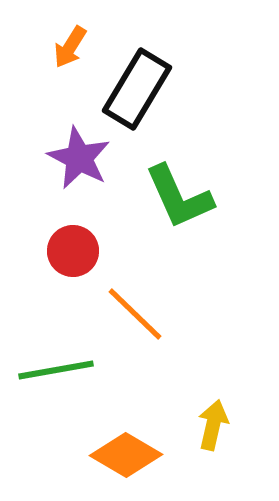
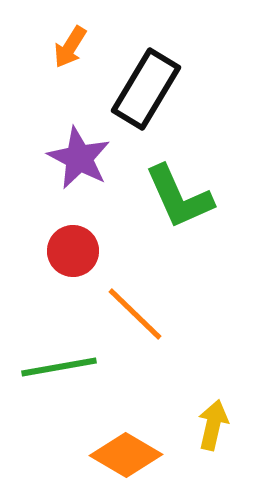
black rectangle: moved 9 px right
green line: moved 3 px right, 3 px up
